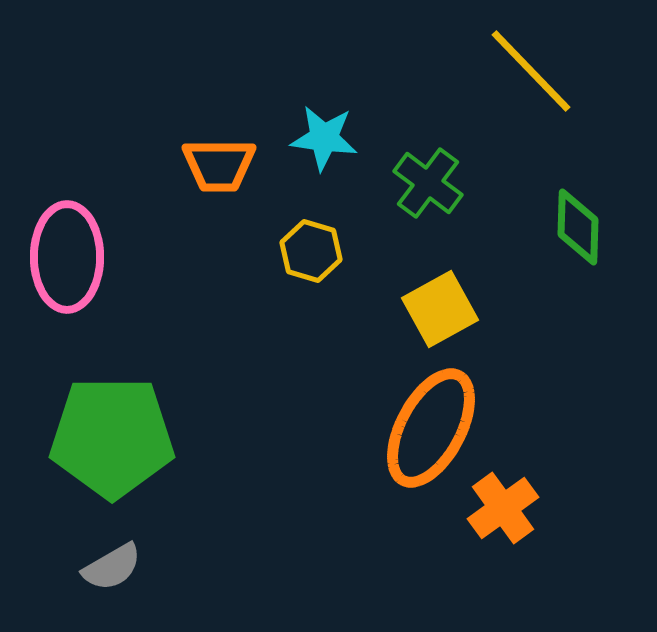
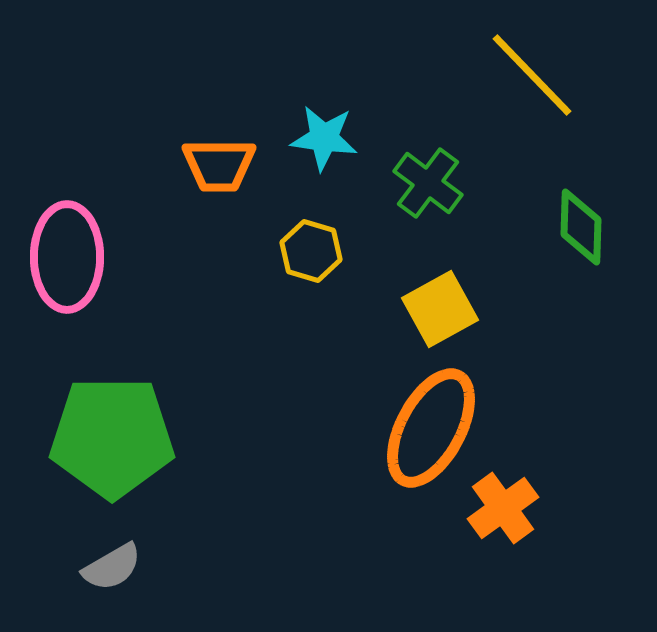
yellow line: moved 1 px right, 4 px down
green diamond: moved 3 px right
